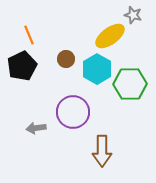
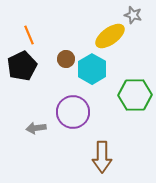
cyan hexagon: moved 5 px left
green hexagon: moved 5 px right, 11 px down
brown arrow: moved 6 px down
